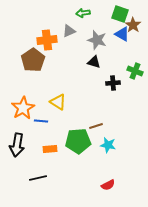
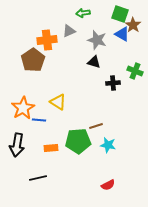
blue line: moved 2 px left, 1 px up
orange rectangle: moved 1 px right, 1 px up
